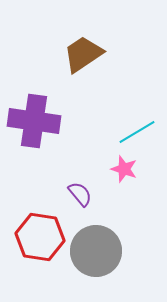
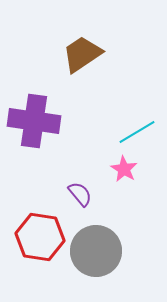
brown trapezoid: moved 1 px left
pink star: rotated 12 degrees clockwise
